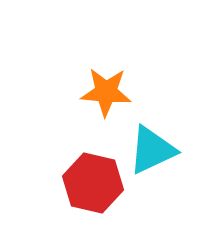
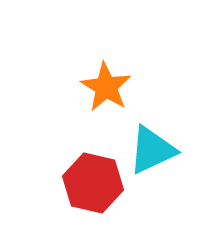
orange star: moved 5 px up; rotated 27 degrees clockwise
